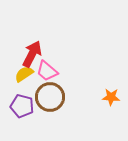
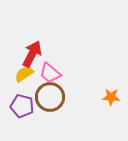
pink trapezoid: moved 3 px right, 2 px down
